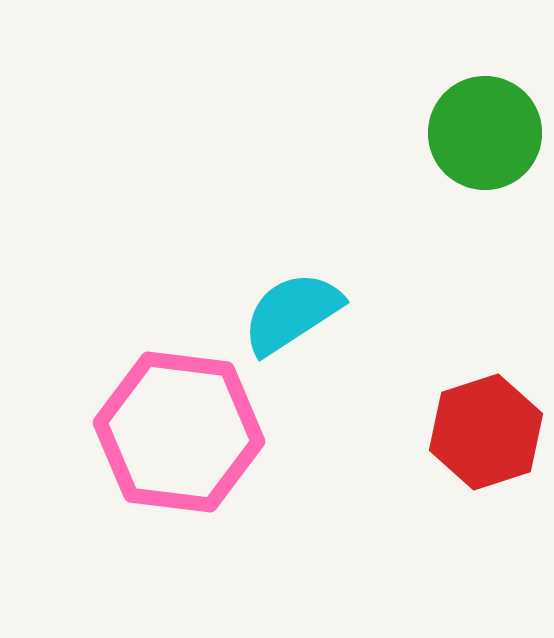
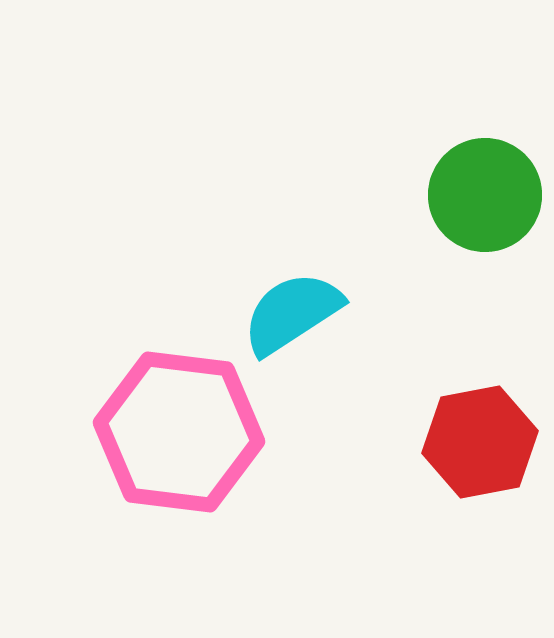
green circle: moved 62 px down
red hexagon: moved 6 px left, 10 px down; rotated 7 degrees clockwise
